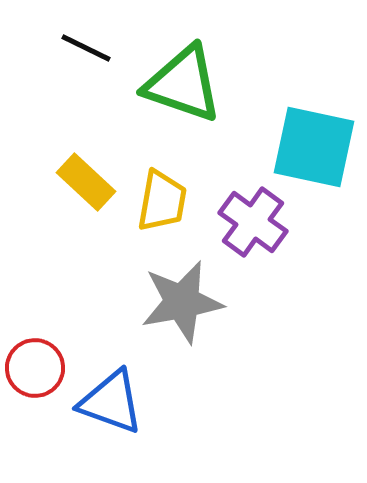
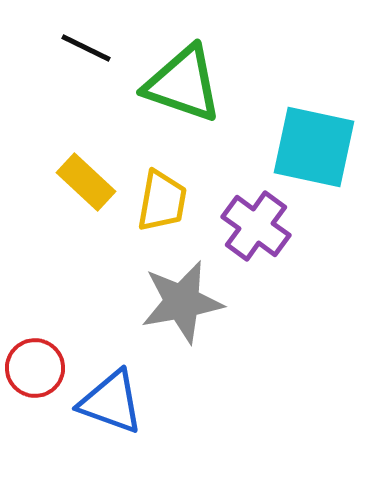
purple cross: moved 3 px right, 4 px down
